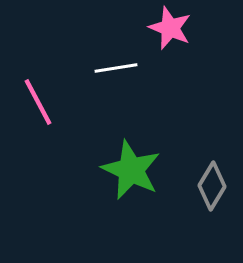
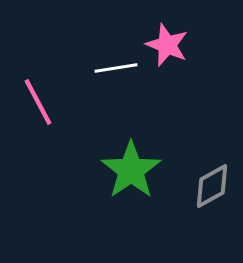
pink star: moved 3 px left, 17 px down
green star: rotated 12 degrees clockwise
gray diamond: rotated 30 degrees clockwise
